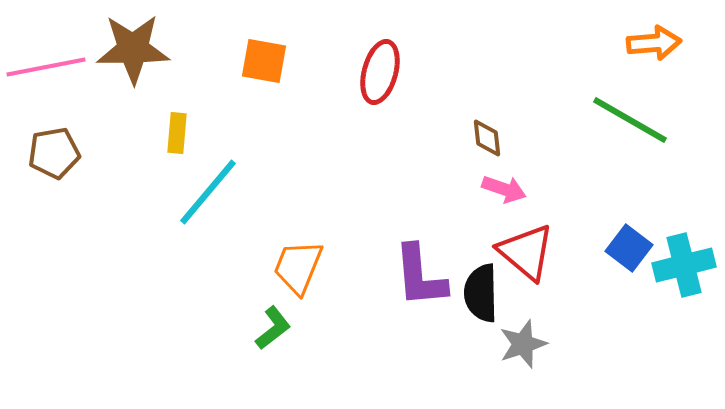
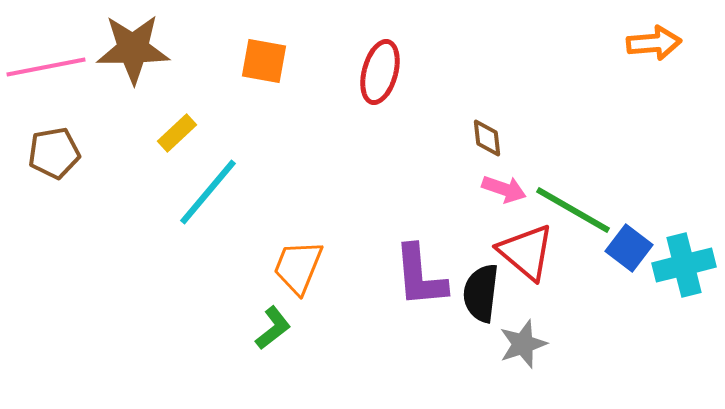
green line: moved 57 px left, 90 px down
yellow rectangle: rotated 42 degrees clockwise
black semicircle: rotated 8 degrees clockwise
